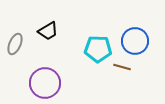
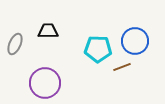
black trapezoid: rotated 150 degrees counterclockwise
brown line: rotated 36 degrees counterclockwise
